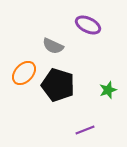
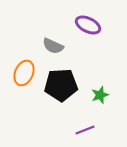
orange ellipse: rotated 20 degrees counterclockwise
black pentagon: moved 3 px right; rotated 20 degrees counterclockwise
green star: moved 8 px left, 5 px down
